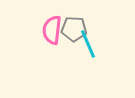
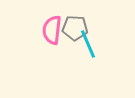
gray pentagon: moved 1 px right, 1 px up
